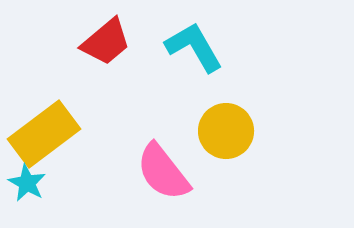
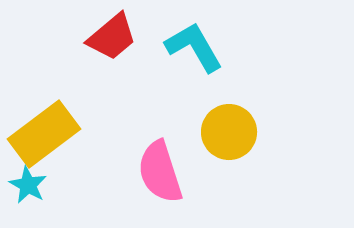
red trapezoid: moved 6 px right, 5 px up
yellow circle: moved 3 px right, 1 px down
pink semicircle: moved 3 px left; rotated 20 degrees clockwise
cyan star: moved 1 px right, 2 px down
